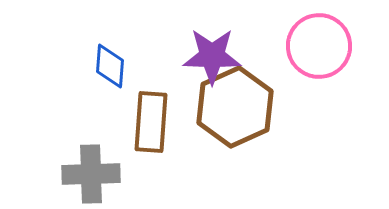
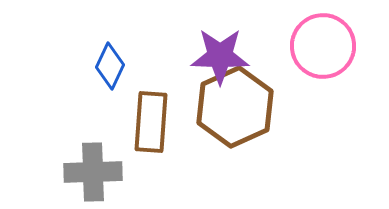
pink circle: moved 4 px right
purple star: moved 8 px right
blue diamond: rotated 21 degrees clockwise
gray cross: moved 2 px right, 2 px up
